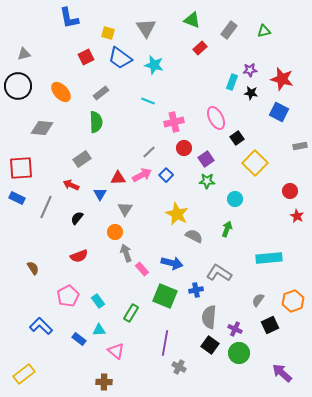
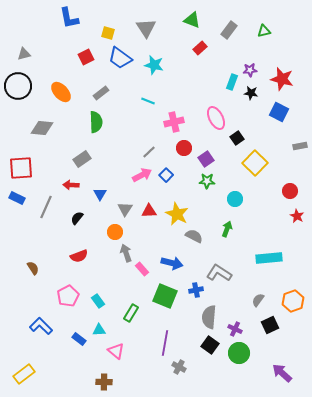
red triangle at (118, 178): moved 31 px right, 33 px down
red arrow at (71, 185): rotated 21 degrees counterclockwise
